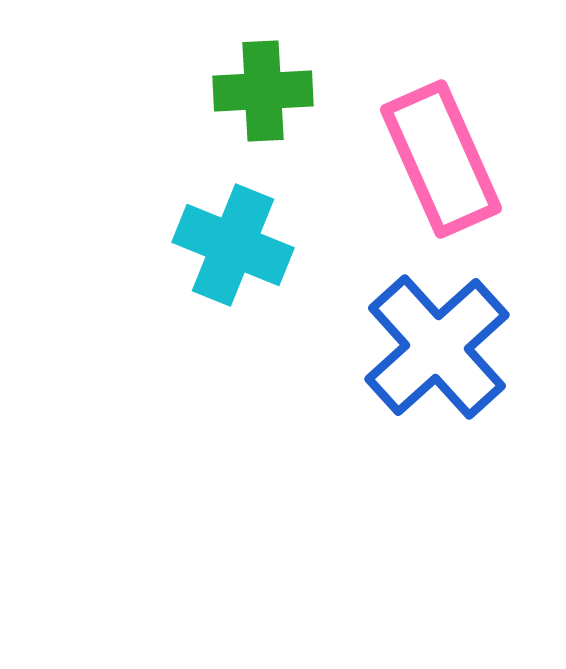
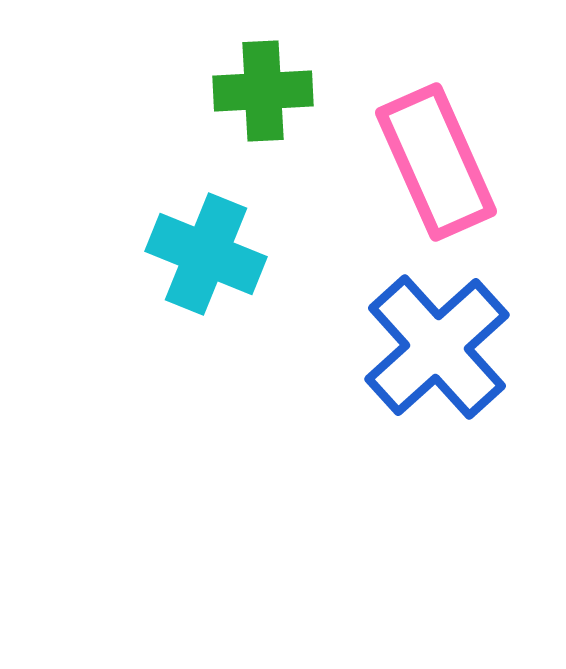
pink rectangle: moved 5 px left, 3 px down
cyan cross: moved 27 px left, 9 px down
